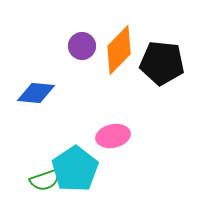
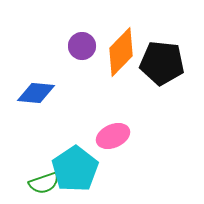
orange diamond: moved 2 px right, 2 px down
pink ellipse: rotated 12 degrees counterclockwise
green semicircle: moved 1 px left, 3 px down
